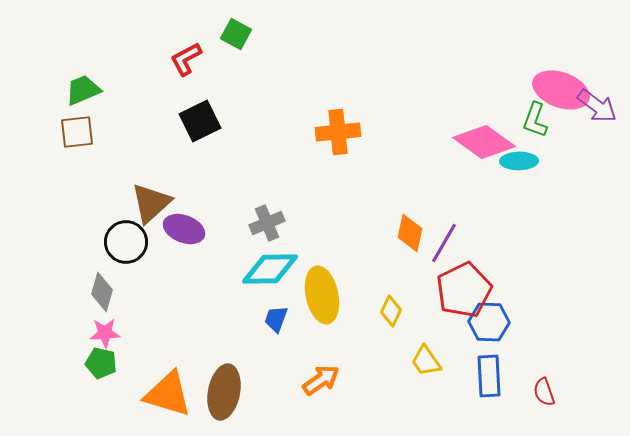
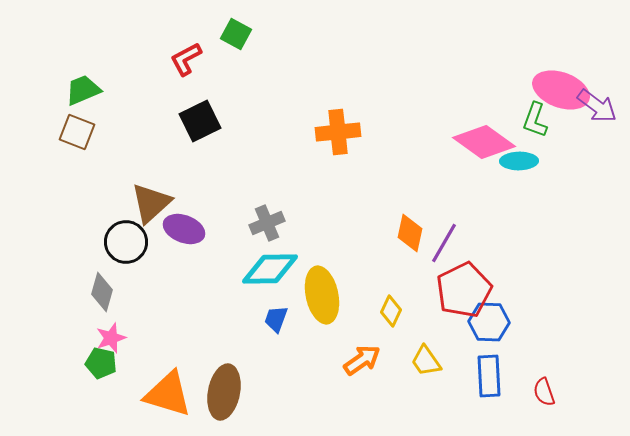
brown square: rotated 27 degrees clockwise
pink star: moved 6 px right, 5 px down; rotated 16 degrees counterclockwise
orange arrow: moved 41 px right, 20 px up
